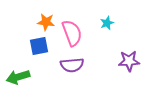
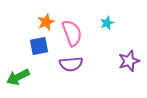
orange star: rotated 30 degrees counterclockwise
purple star: rotated 15 degrees counterclockwise
purple semicircle: moved 1 px left, 1 px up
green arrow: rotated 10 degrees counterclockwise
